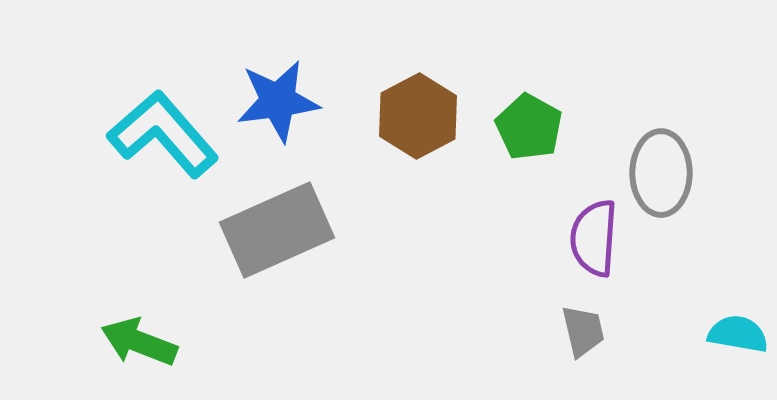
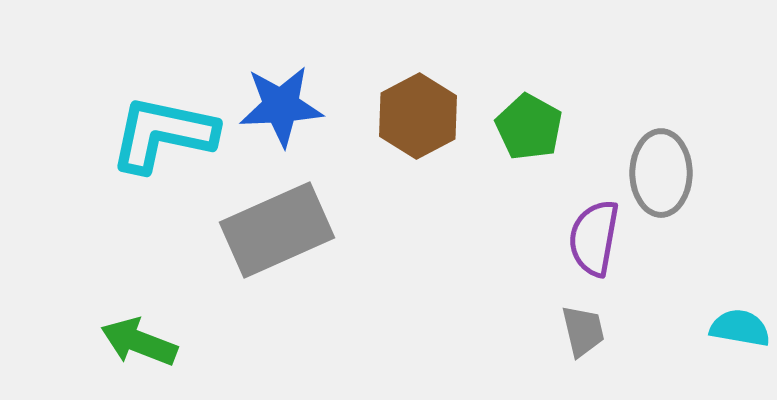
blue star: moved 3 px right, 5 px down; rotated 4 degrees clockwise
cyan L-shape: rotated 37 degrees counterclockwise
purple semicircle: rotated 6 degrees clockwise
cyan semicircle: moved 2 px right, 6 px up
